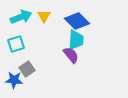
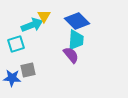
cyan arrow: moved 11 px right, 8 px down
gray square: moved 1 px right, 1 px down; rotated 21 degrees clockwise
blue star: moved 2 px left, 2 px up
